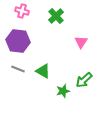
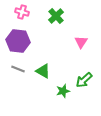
pink cross: moved 1 px down
